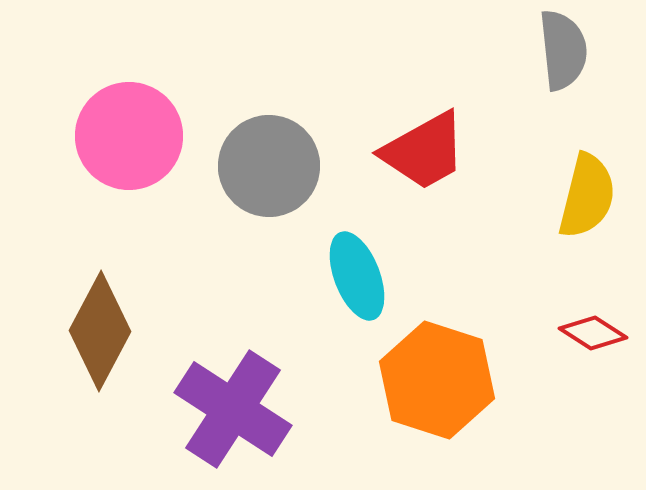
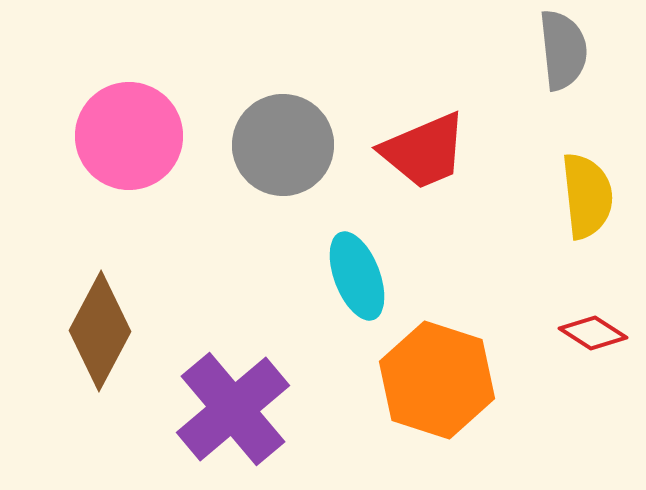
red trapezoid: rotated 6 degrees clockwise
gray circle: moved 14 px right, 21 px up
yellow semicircle: rotated 20 degrees counterclockwise
purple cross: rotated 17 degrees clockwise
